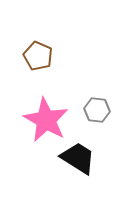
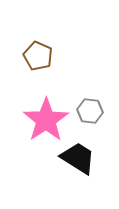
gray hexagon: moved 7 px left, 1 px down
pink star: rotated 9 degrees clockwise
